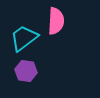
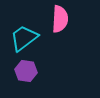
pink semicircle: moved 4 px right, 2 px up
